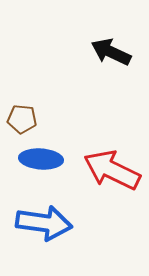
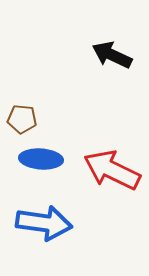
black arrow: moved 1 px right, 3 px down
